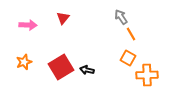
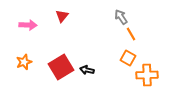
red triangle: moved 1 px left, 2 px up
